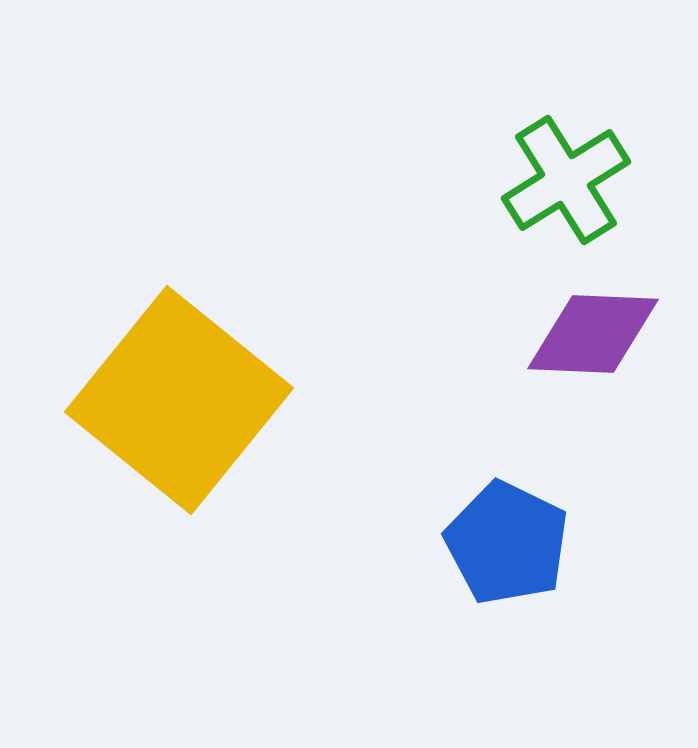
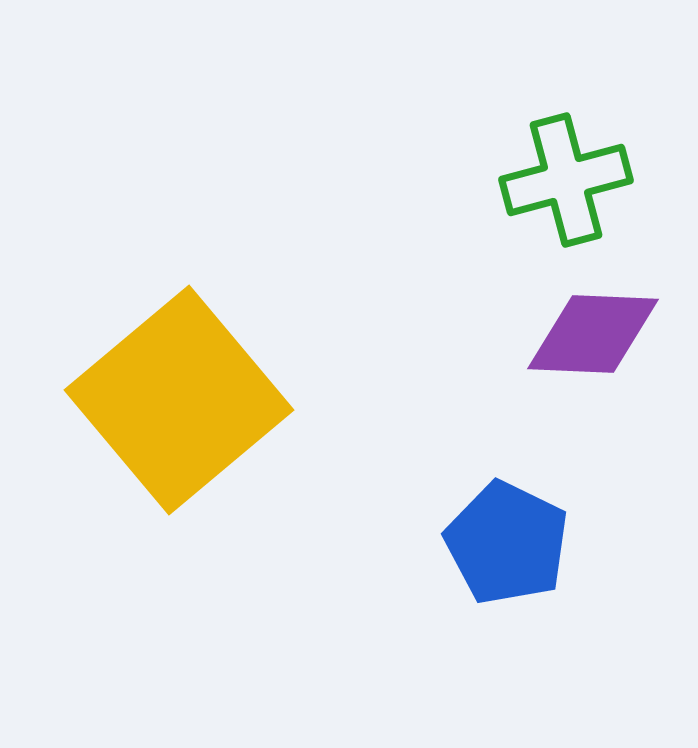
green cross: rotated 17 degrees clockwise
yellow square: rotated 11 degrees clockwise
